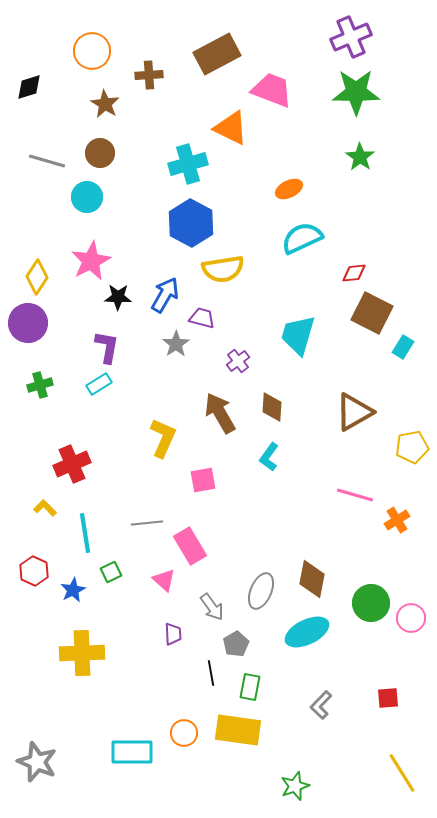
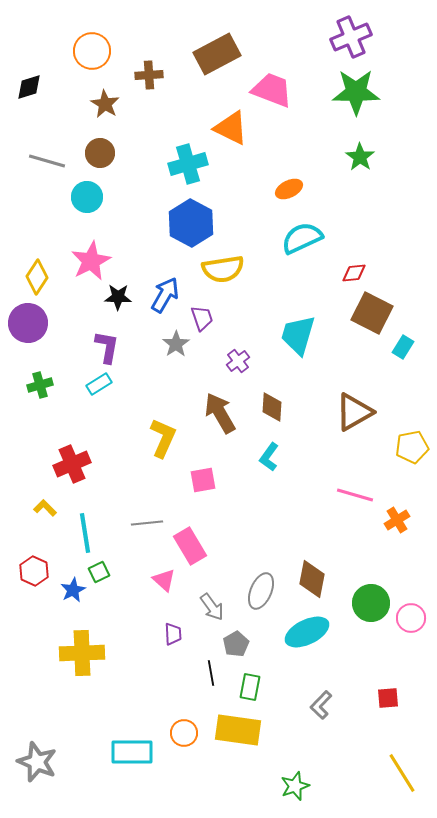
purple trapezoid at (202, 318): rotated 56 degrees clockwise
green square at (111, 572): moved 12 px left
